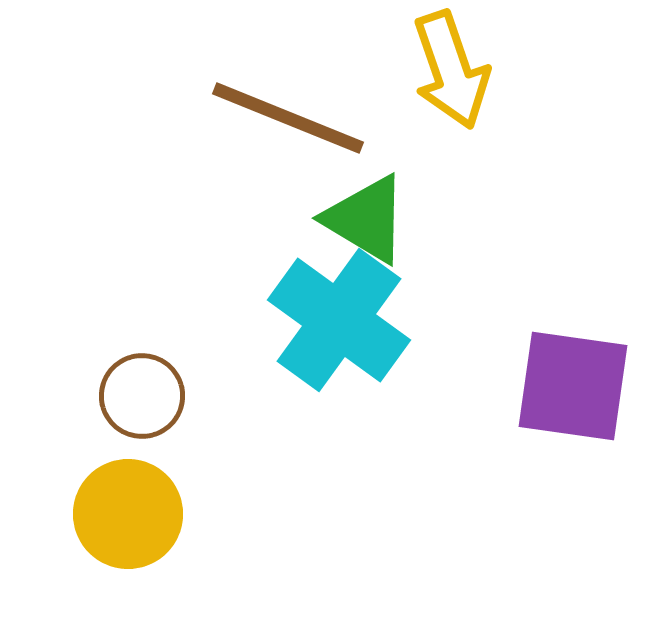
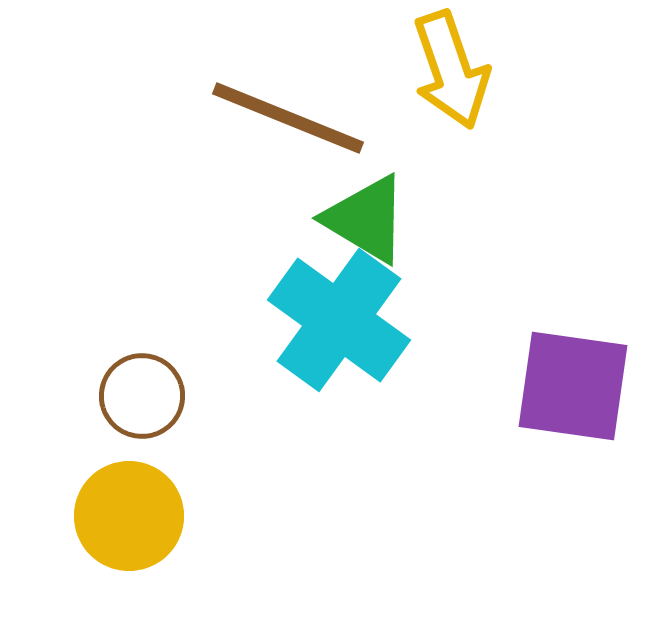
yellow circle: moved 1 px right, 2 px down
